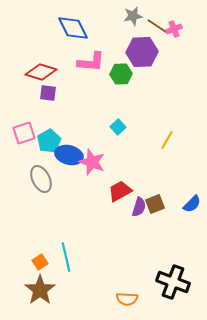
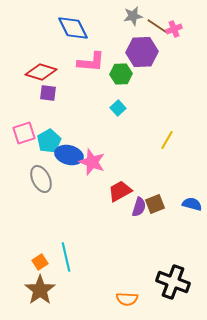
cyan square: moved 19 px up
blue semicircle: rotated 120 degrees counterclockwise
